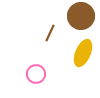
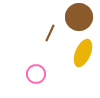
brown circle: moved 2 px left, 1 px down
